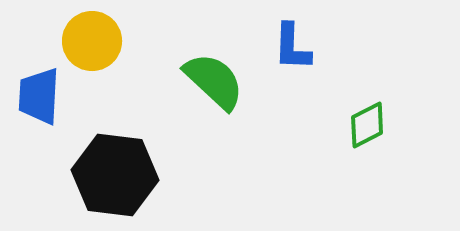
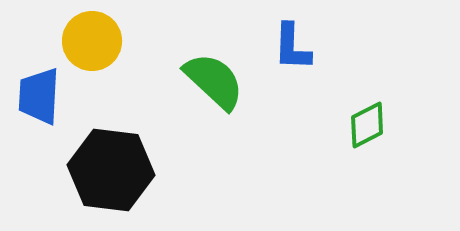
black hexagon: moved 4 px left, 5 px up
